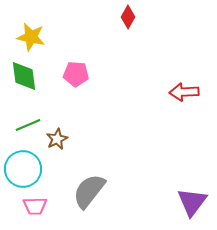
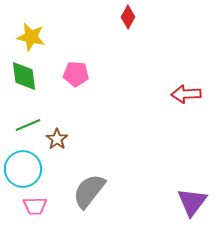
red arrow: moved 2 px right, 2 px down
brown star: rotated 10 degrees counterclockwise
